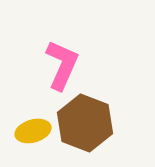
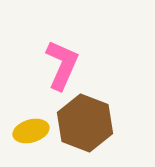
yellow ellipse: moved 2 px left
